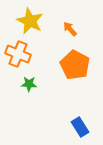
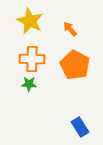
orange cross: moved 14 px right, 5 px down; rotated 20 degrees counterclockwise
